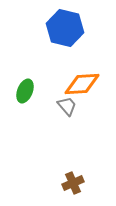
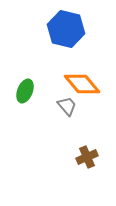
blue hexagon: moved 1 px right, 1 px down
orange diamond: rotated 54 degrees clockwise
brown cross: moved 14 px right, 26 px up
